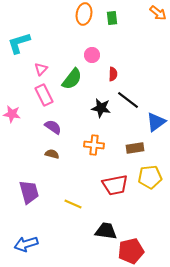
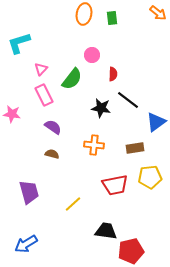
yellow line: rotated 66 degrees counterclockwise
blue arrow: rotated 15 degrees counterclockwise
